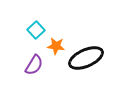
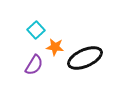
orange star: moved 1 px left, 1 px down
black ellipse: moved 1 px left
